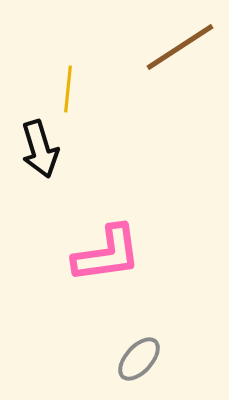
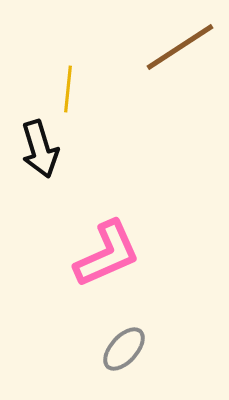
pink L-shape: rotated 16 degrees counterclockwise
gray ellipse: moved 15 px left, 10 px up
